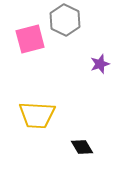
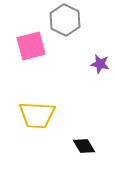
pink square: moved 1 px right, 7 px down
purple star: rotated 30 degrees clockwise
black diamond: moved 2 px right, 1 px up
